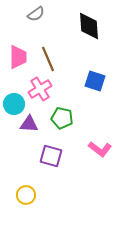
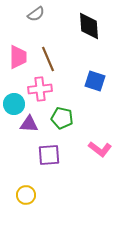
pink cross: rotated 25 degrees clockwise
purple square: moved 2 px left, 1 px up; rotated 20 degrees counterclockwise
